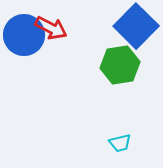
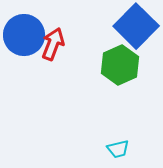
red arrow: moved 2 px right, 16 px down; rotated 96 degrees counterclockwise
green hexagon: rotated 15 degrees counterclockwise
cyan trapezoid: moved 2 px left, 6 px down
